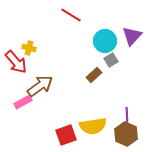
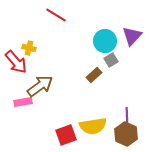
red line: moved 15 px left
pink rectangle: rotated 18 degrees clockwise
